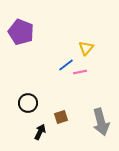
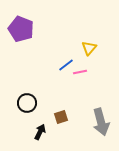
purple pentagon: moved 3 px up
yellow triangle: moved 3 px right
black circle: moved 1 px left
